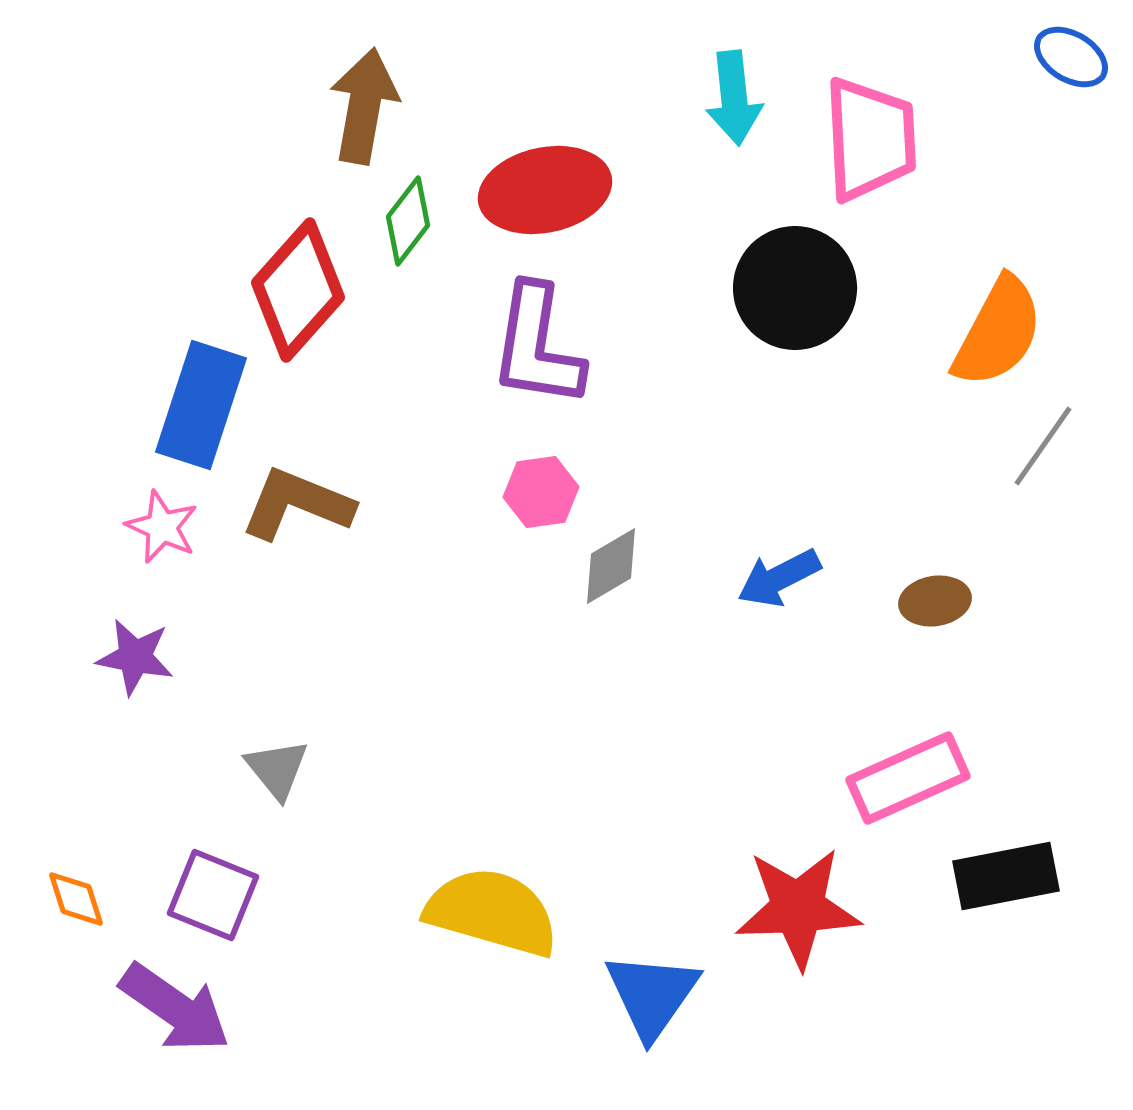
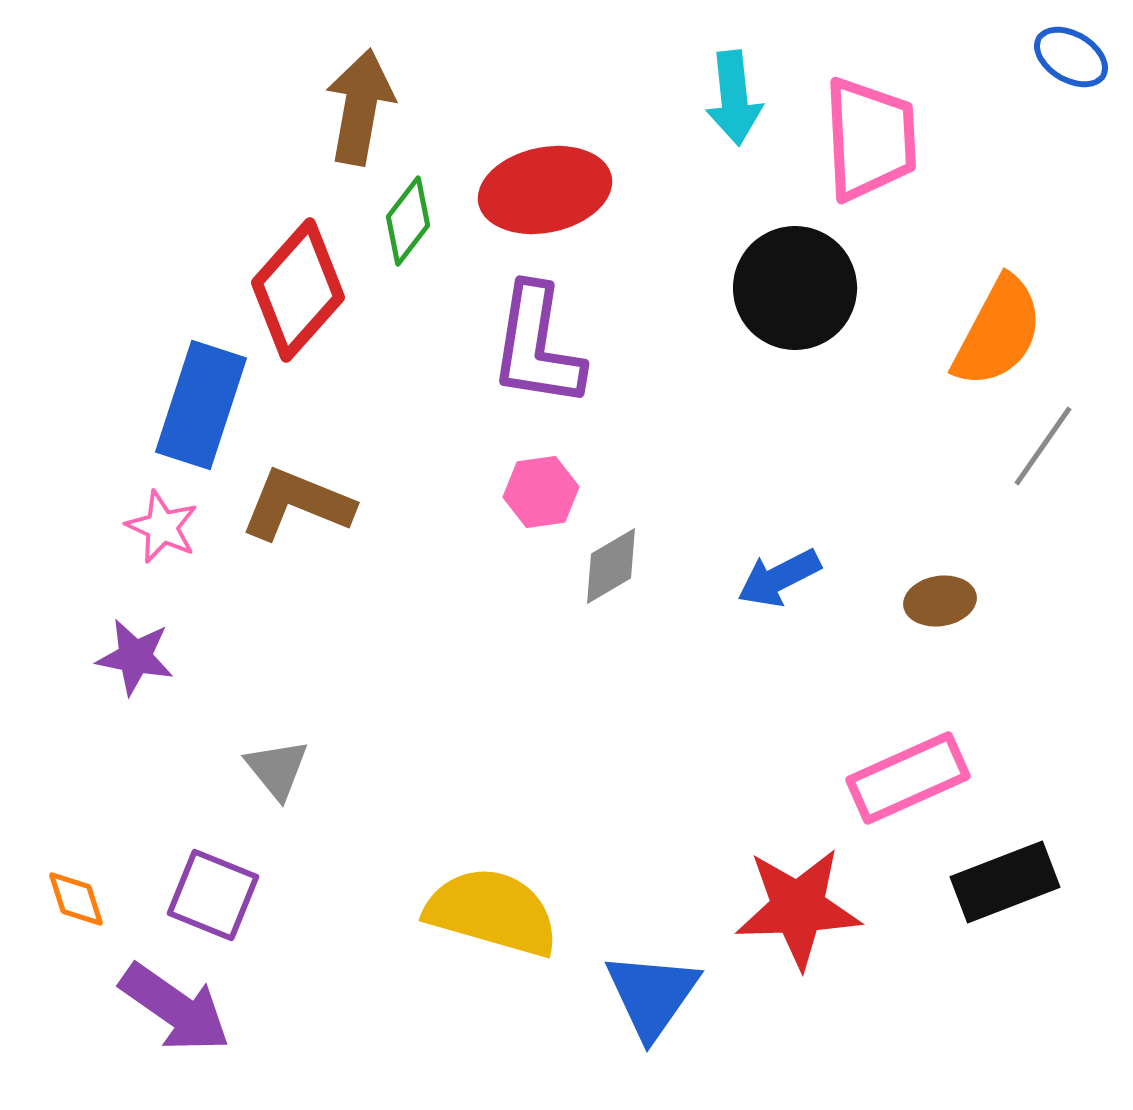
brown arrow: moved 4 px left, 1 px down
brown ellipse: moved 5 px right
black rectangle: moved 1 px left, 6 px down; rotated 10 degrees counterclockwise
